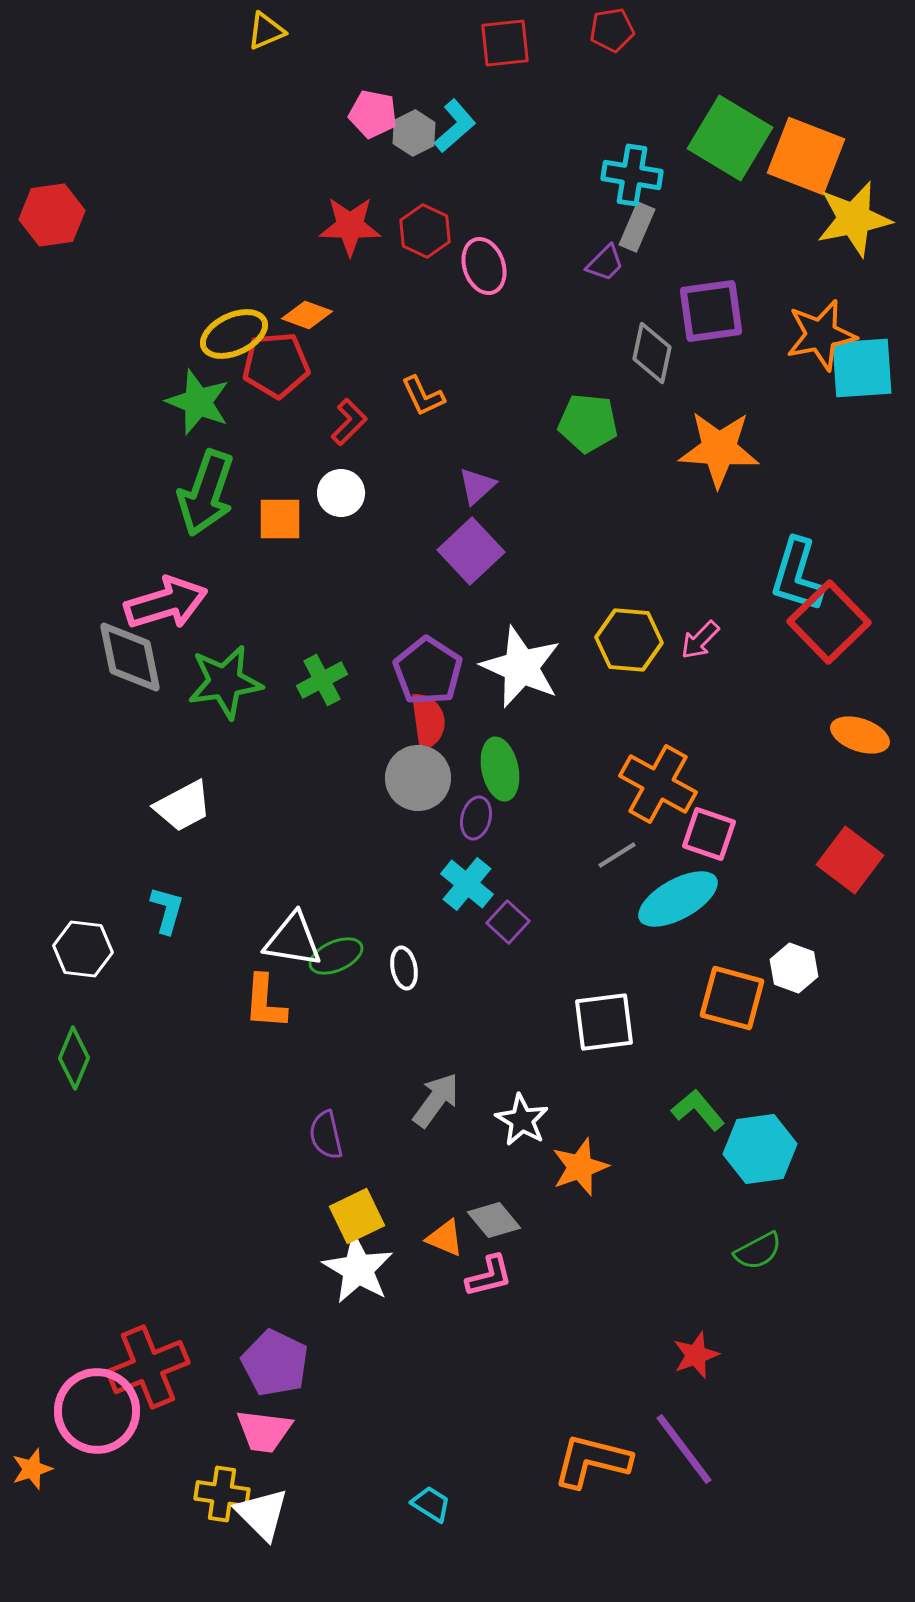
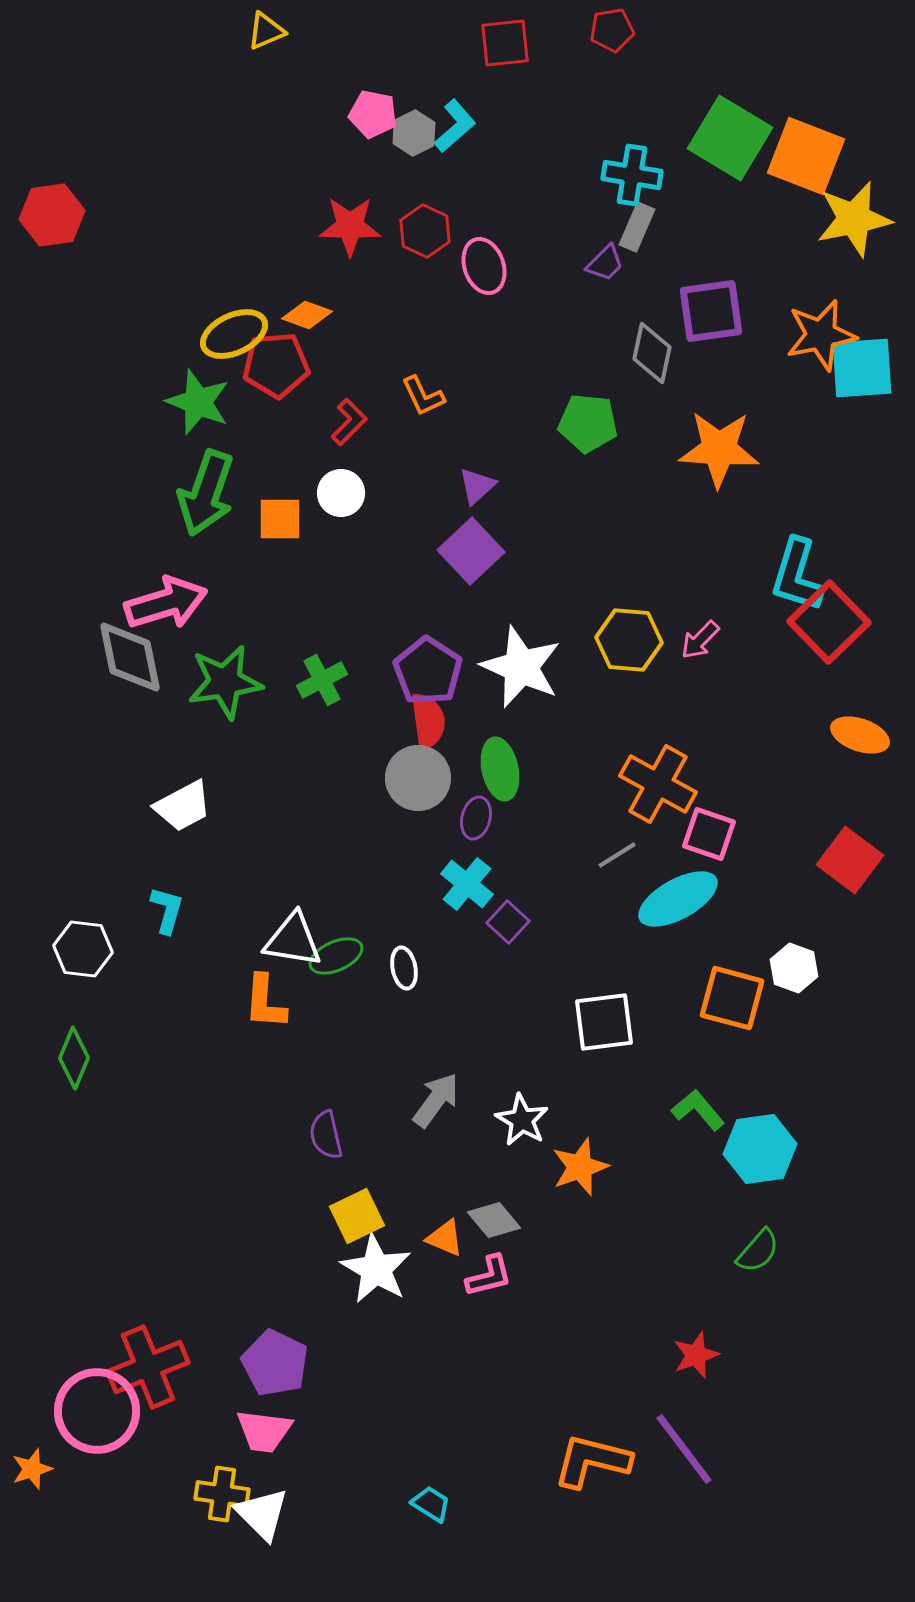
green semicircle at (758, 1251): rotated 21 degrees counterclockwise
white star at (358, 1269): moved 18 px right
